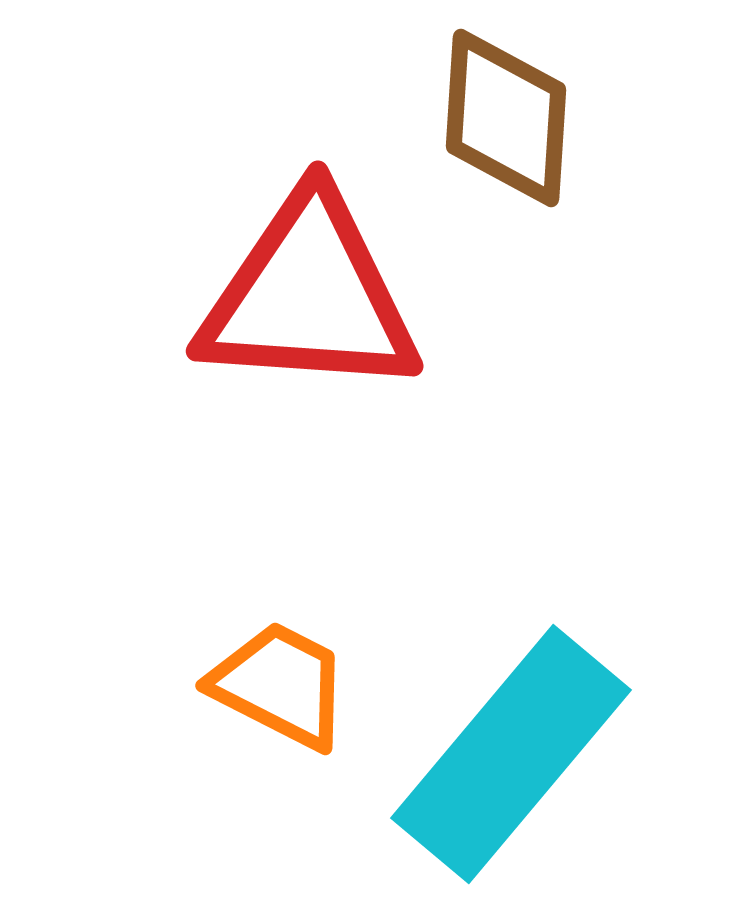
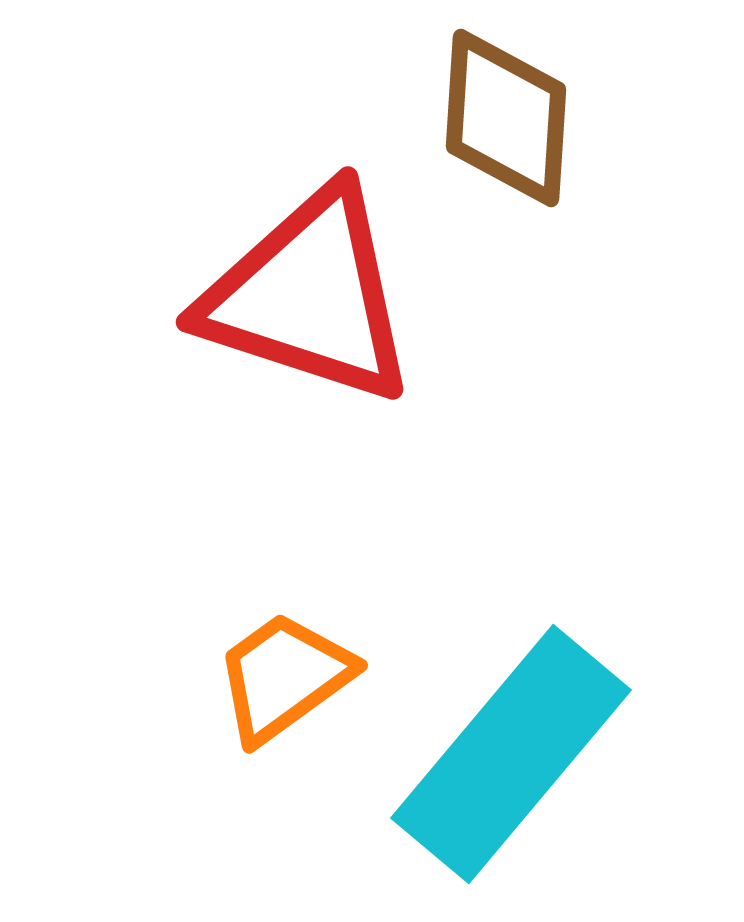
red triangle: rotated 14 degrees clockwise
orange trapezoid: moved 4 px right, 8 px up; rotated 63 degrees counterclockwise
